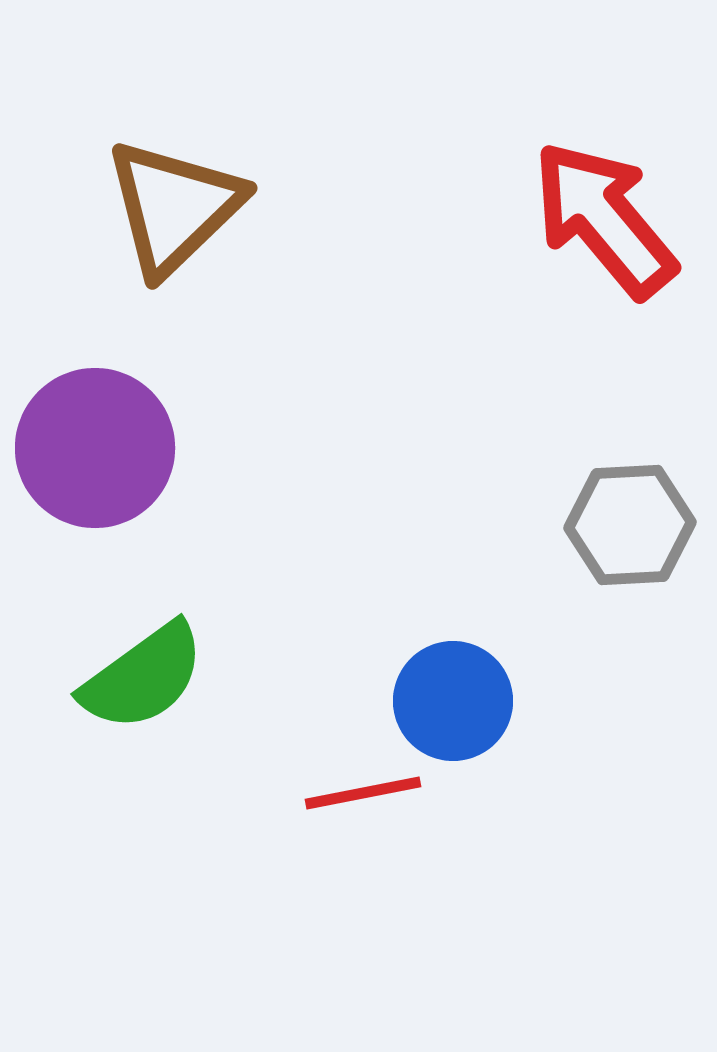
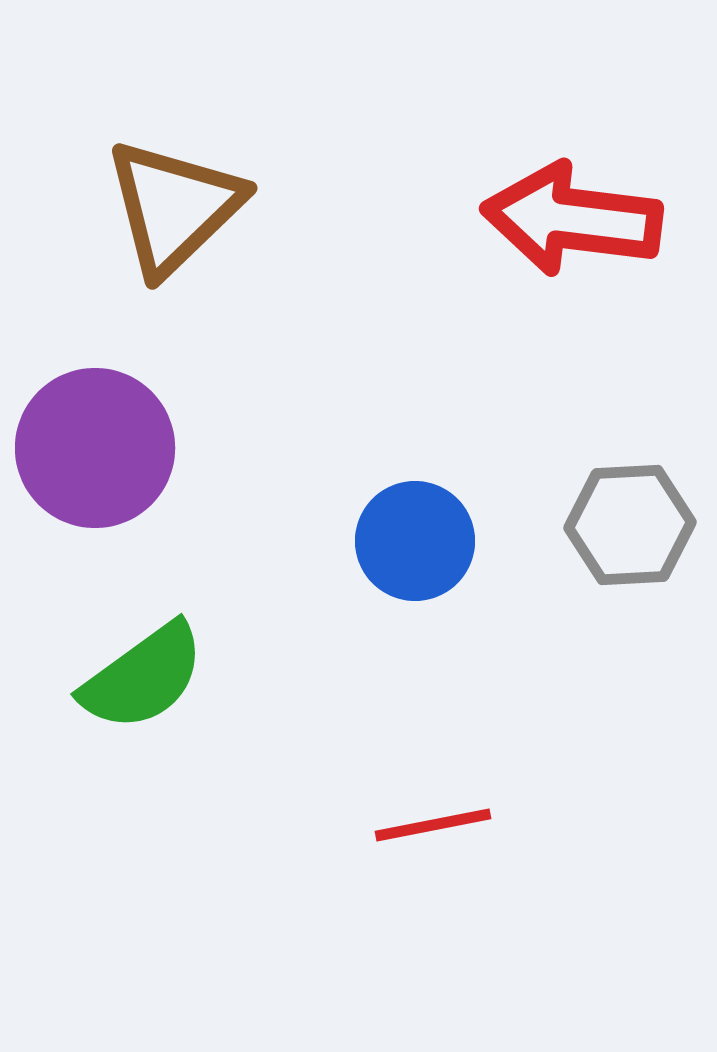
red arrow: moved 32 px left; rotated 43 degrees counterclockwise
blue circle: moved 38 px left, 160 px up
red line: moved 70 px right, 32 px down
